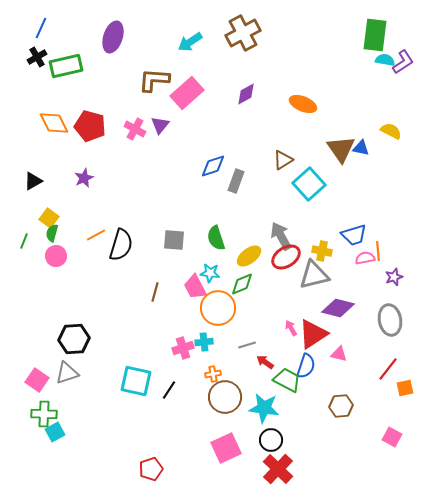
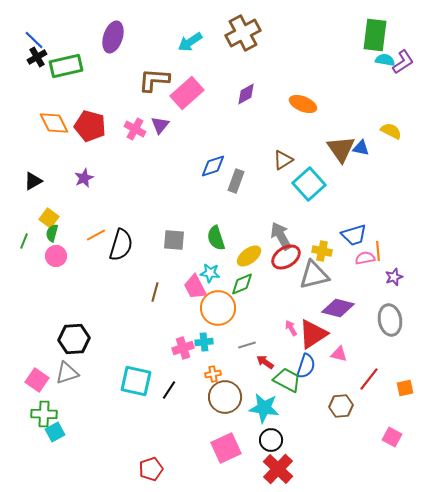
blue line at (41, 28): moved 7 px left, 12 px down; rotated 70 degrees counterclockwise
red line at (388, 369): moved 19 px left, 10 px down
